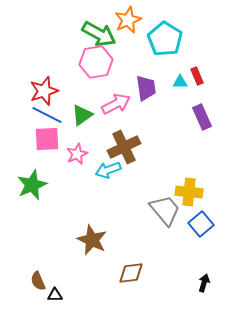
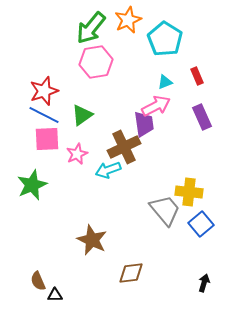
green arrow: moved 8 px left, 6 px up; rotated 100 degrees clockwise
cyan triangle: moved 15 px left; rotated 21 degrees counterclockwise
purple trapezoid: moved 2 px left, 36 px down
pink arrow: moved 40 px right, 2 px down
blue line: moved 3 px left
